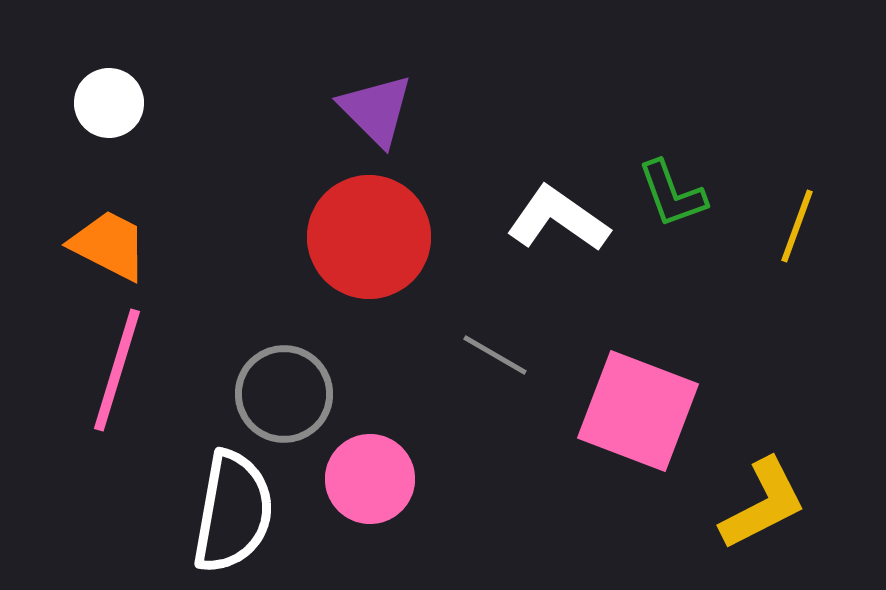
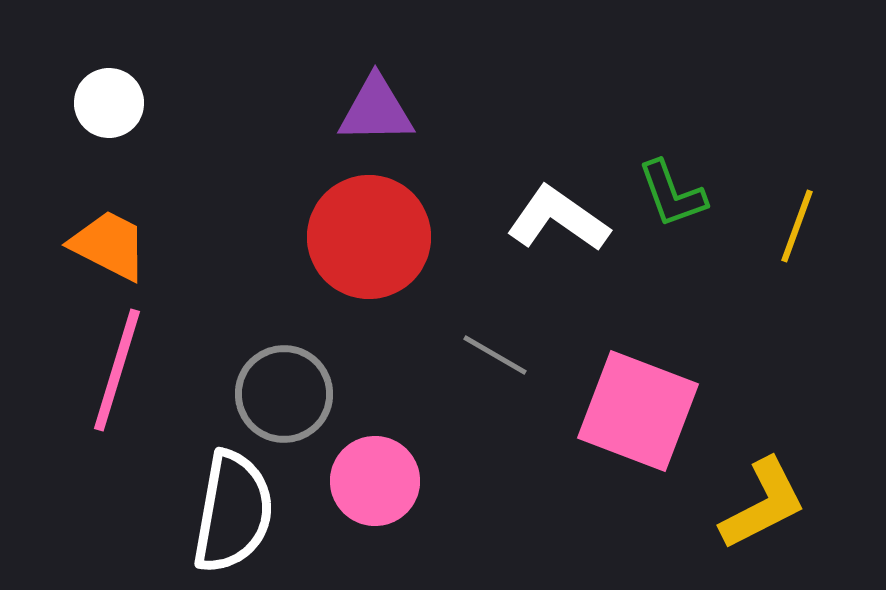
purple triangle: rotated 46 degrees counterclockwise
pink circle: moved 5 px right, 2 px down
